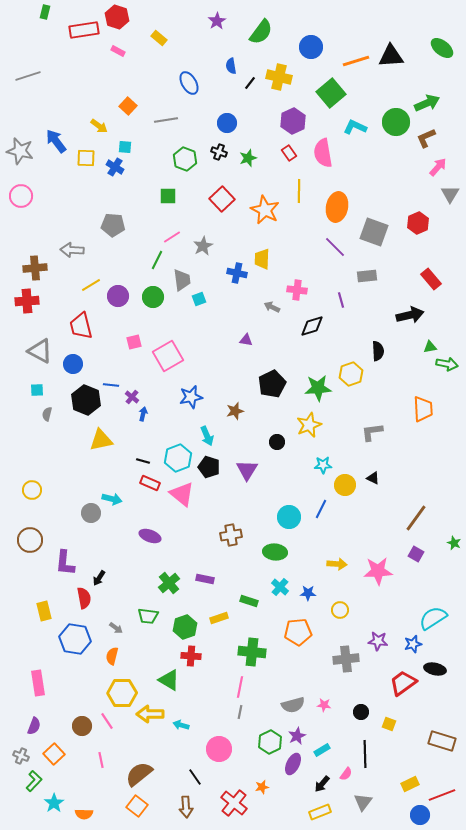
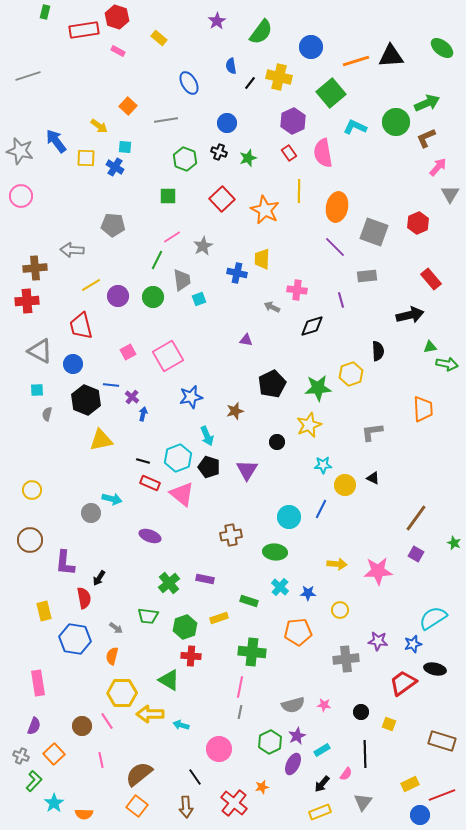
pink square at (134, 342): moved 6 px left, 10 px down; rotated 14 degrees counterclockwise
